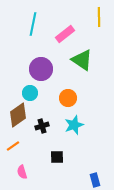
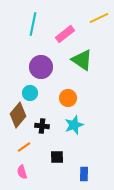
yellow line: moved 1 px down; rotated 66 degrees clockwise
purple circle: moved 2 px up
brown diamond: rotated 15 degrees counterclockwise
black cross: rotated 24 degrees clockwise
orange line: moved 11 px right, 1 px down
blue rectangle: moved 11 px left, 6 px up; rotated 16 degrees clockwise
